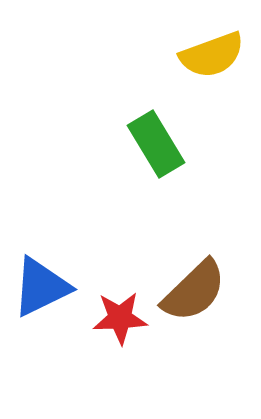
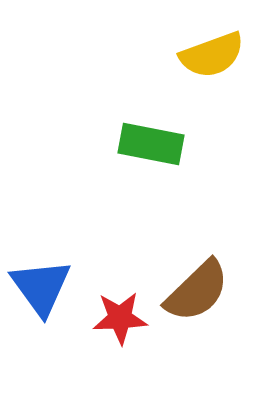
green rectangle: moved 5 px left; rotated 48 degrees counterclockwise
blue triangle: rotated 40 degrees counterclockwise
brown semicircle: moved 3 px right
